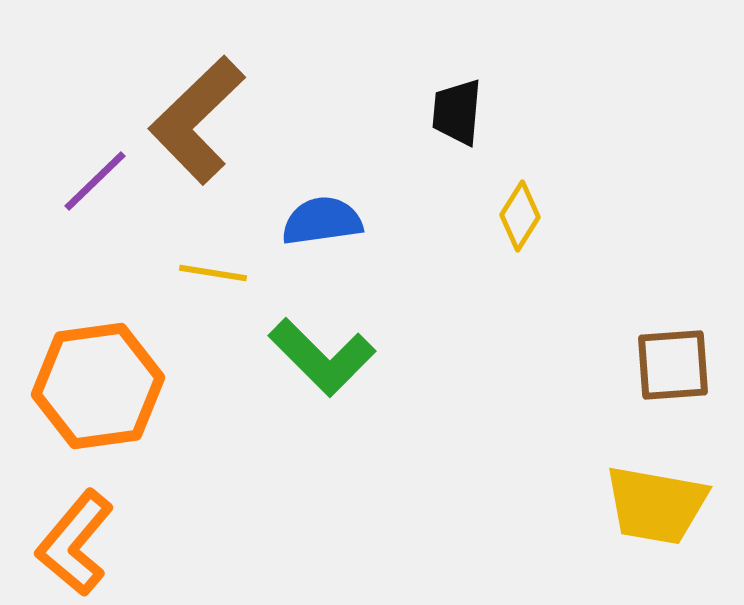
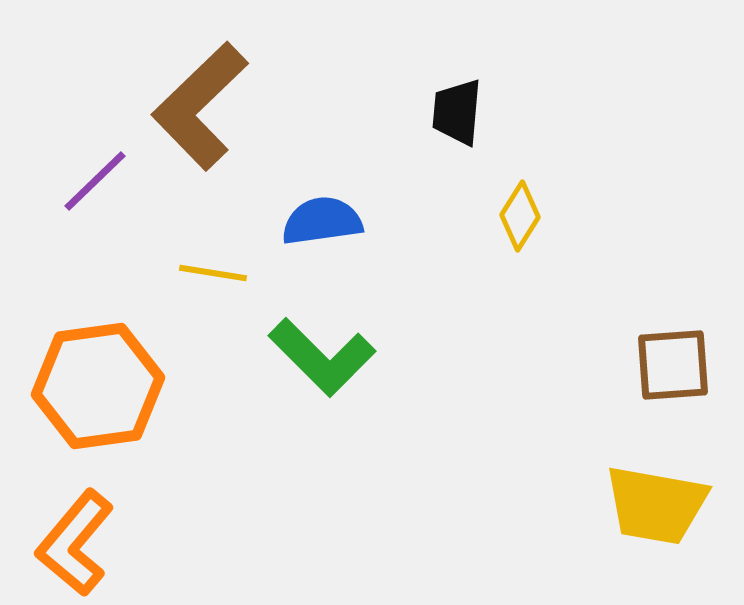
brown L-shape: moved 3 px right, 14 px up
